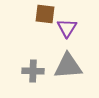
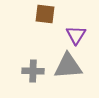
purple triangle: moved 9 px right, 7 px down
